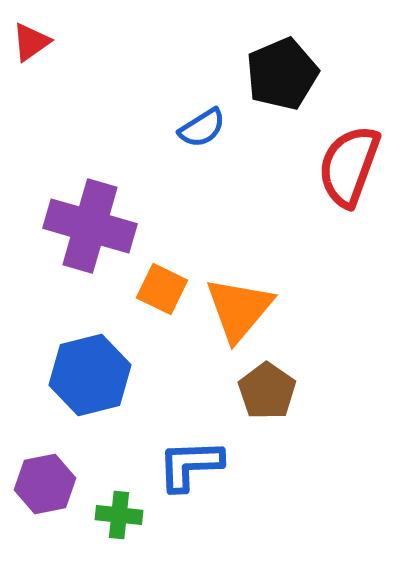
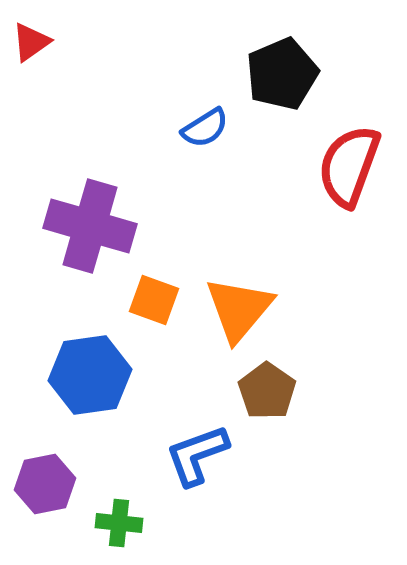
blue semicircle: moved 3 px right
orange square: moved 8 px left, 11 px down; rotated 6 degrees counterclockwise
blue hexagon: rotated 6 degrees clockwise
blue L-shape: moved 7 px right, 10 px up; rotated 18 degrees counterclockwise
green cross: moved 8 px down
